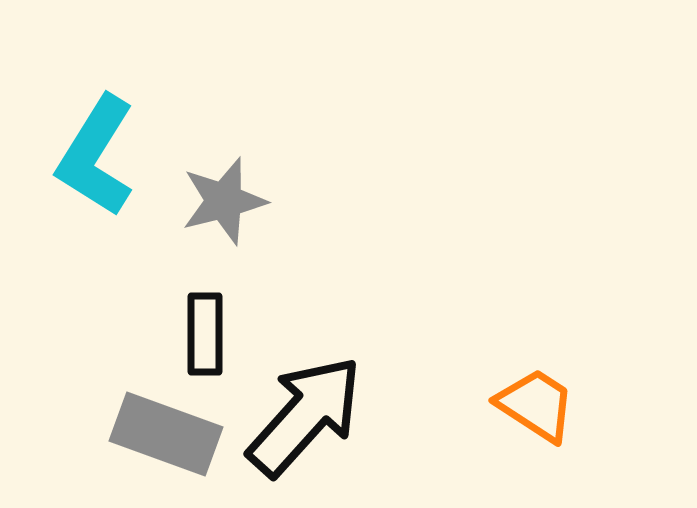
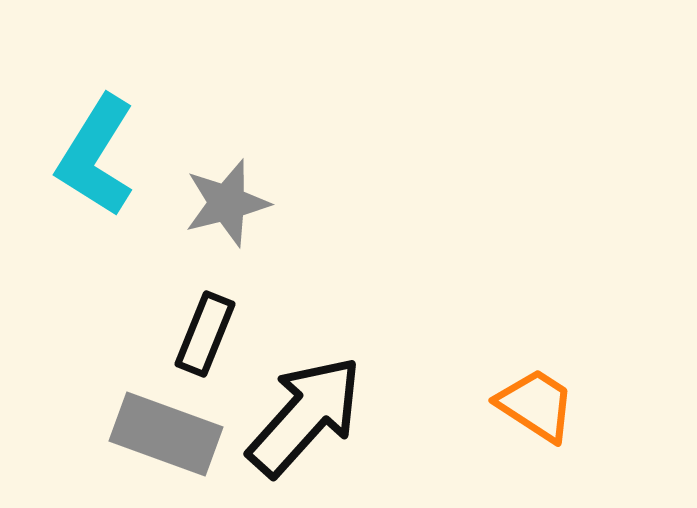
gray star: moved 3 px right, 2 px down
black rectangle: rotated 22 degrees clockwise
